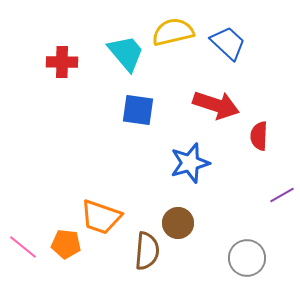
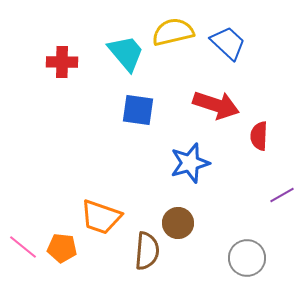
orange pentagon: moved 4 px left, 4 px down
